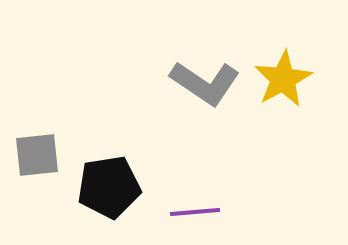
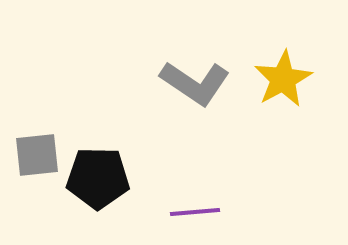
gray L-shape: moved 10 px left
black pentagon: moved 11 px left, 9 px up; rotated 10 degrees clockwise
